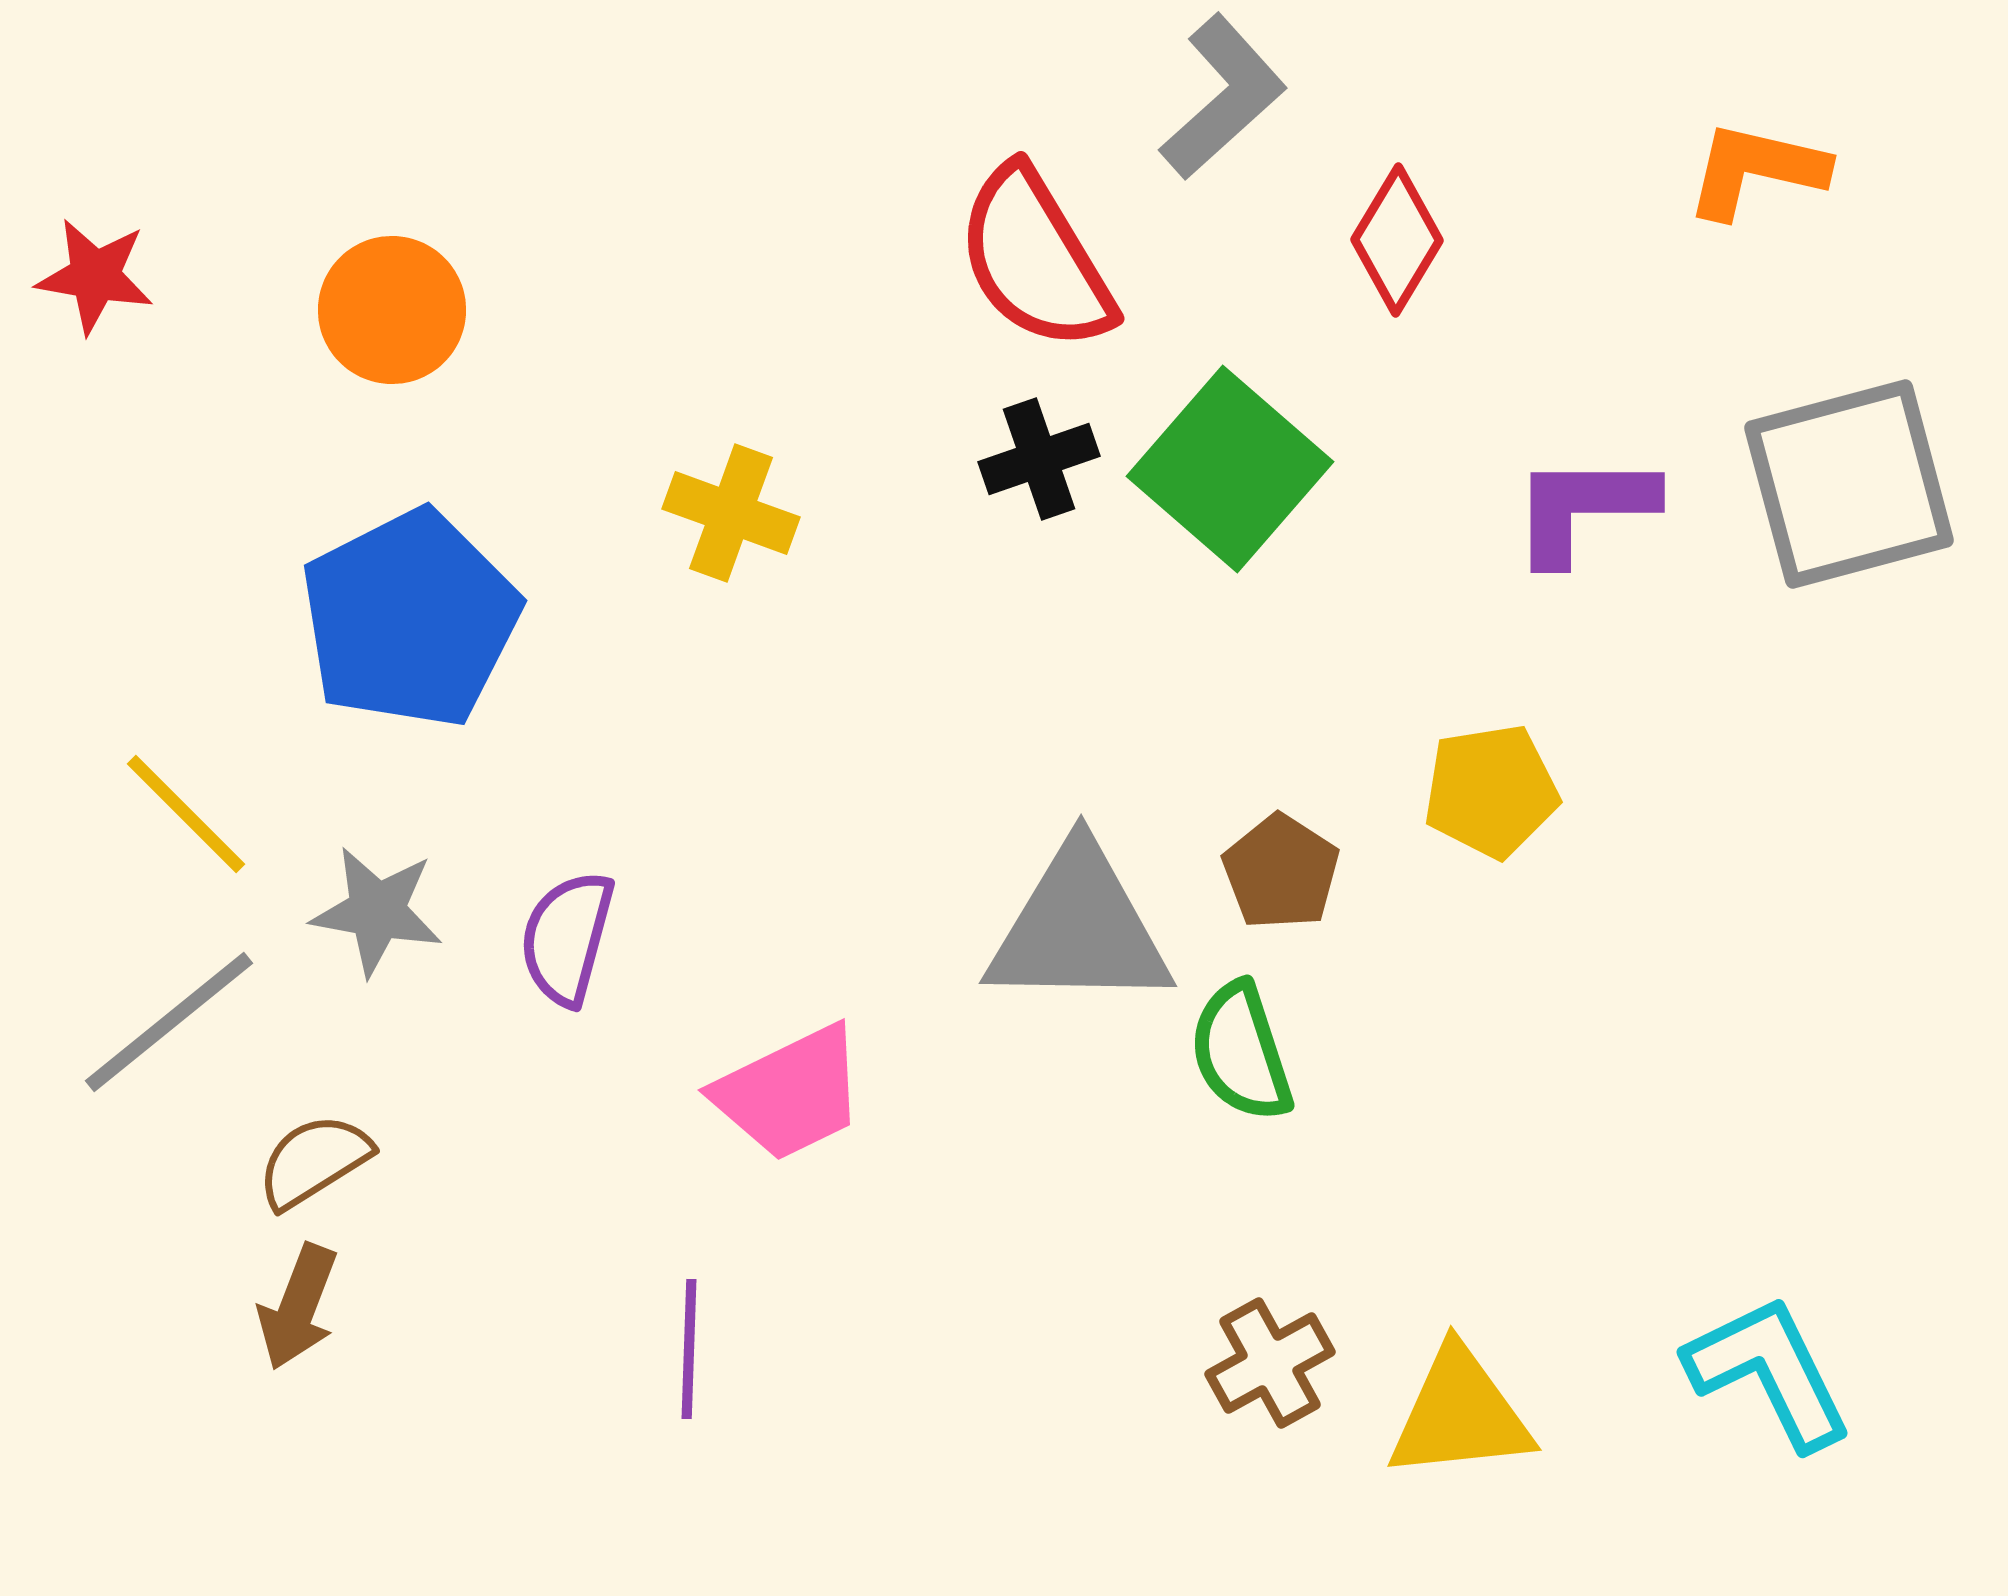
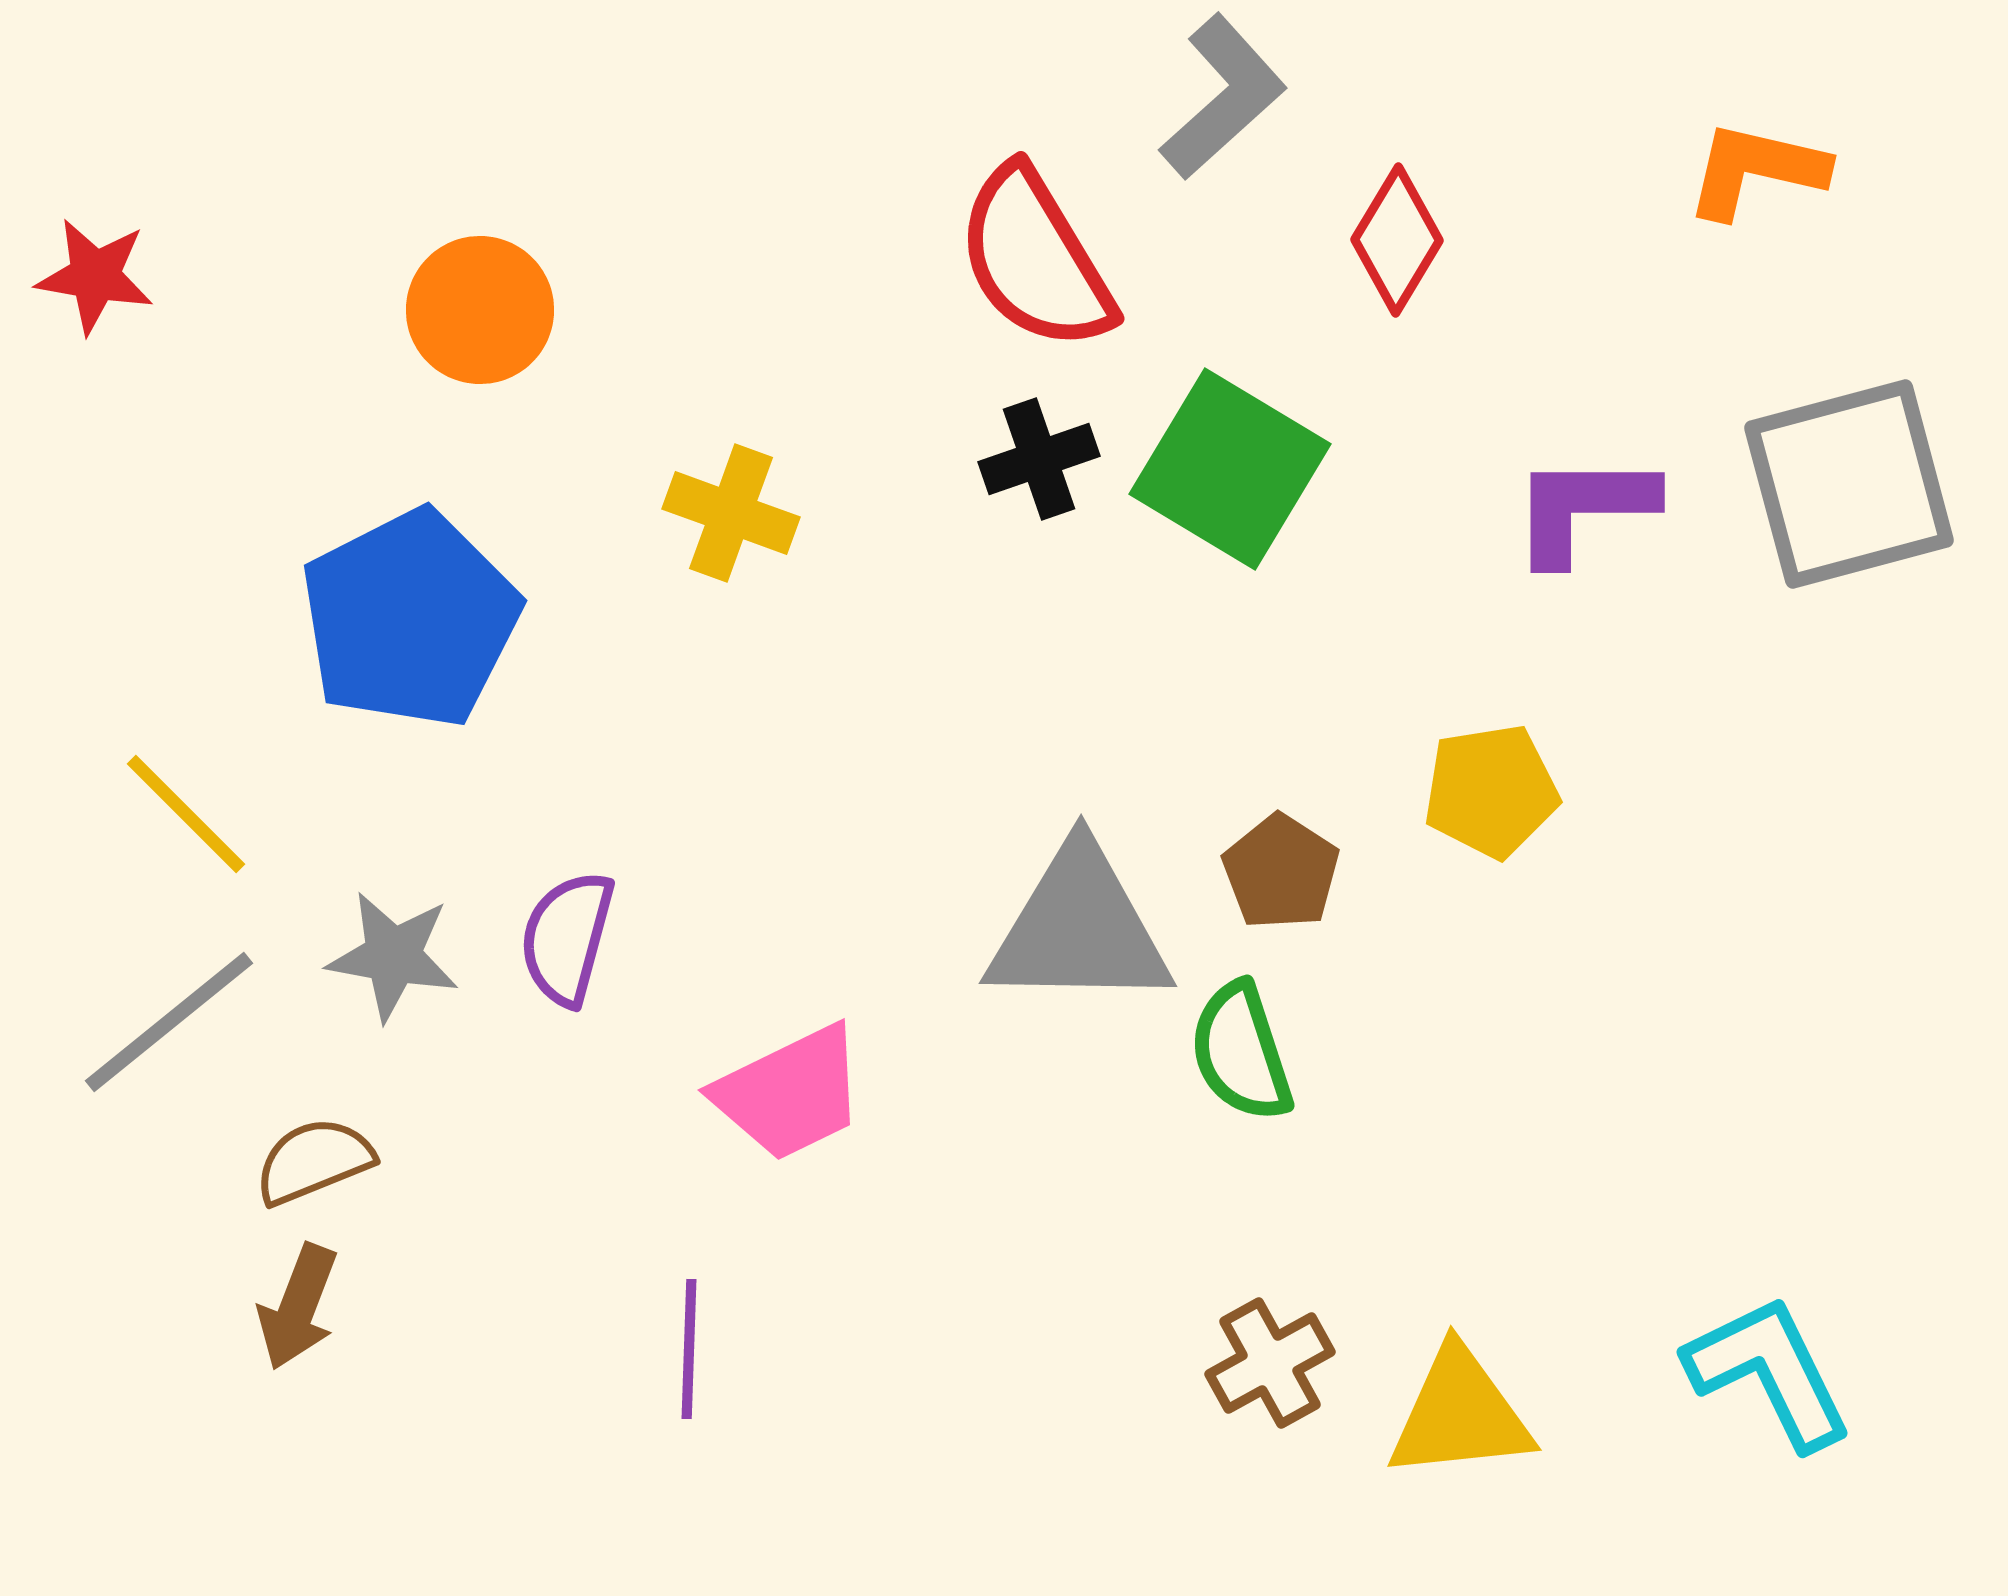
orange circle: moved 88 px right
green square: rotated 10 degrees counterclockwise
gray star: moved 16 px right, 45 px down
brown semicircle: rotated 10 degrees clockwise
